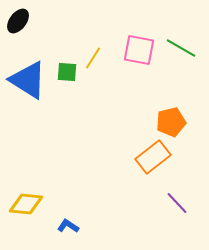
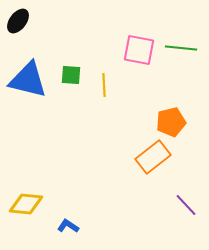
green line: rotated 24 degrees counterclockwise
yellow line: moved 11 px right, 27 px down; rotated 35 degrees counterclockwise
green square: moved 4 px right, 3 px down
blue triangle: rotated 18 degrees counterclockwise
purple line: moved 9 px right, 2 px down
